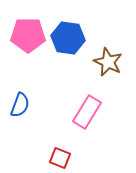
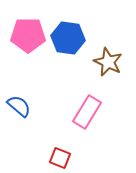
blue semicircle: moved 1 px left, 1 px down; rotated 70 degrees counterclockwise
